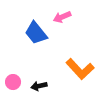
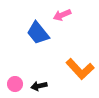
pink arrow: moved 2 px up
blue trapezoid: moved 2 px right
pink circle: moved 2 px right, 2 px down
